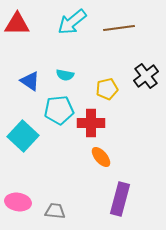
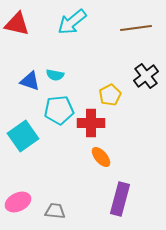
red triangle: rotated 12 degrees clockwise
brown line: moved 17 px right
cyan semicircle: moved 10 px left
blue triangle: rotated 15 degrees counterclockwise
yellow pentagon: moved 3 px right, 6 px down; rotated 15 degrees counterclockwise
cyan square: rotated 12 degrees clockwise
pink ellipse: rotated 35 degrees counterclockwise
